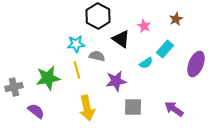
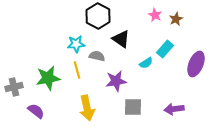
pink star: moved 11 px right, 11 px up
purple arrow: rotated 42 degrees counterclockwise
